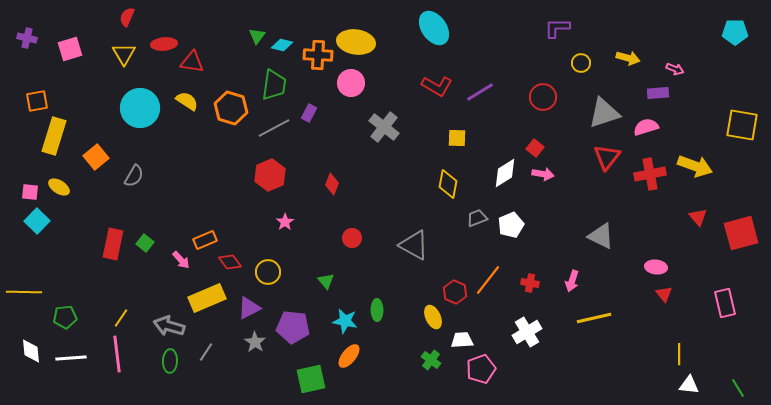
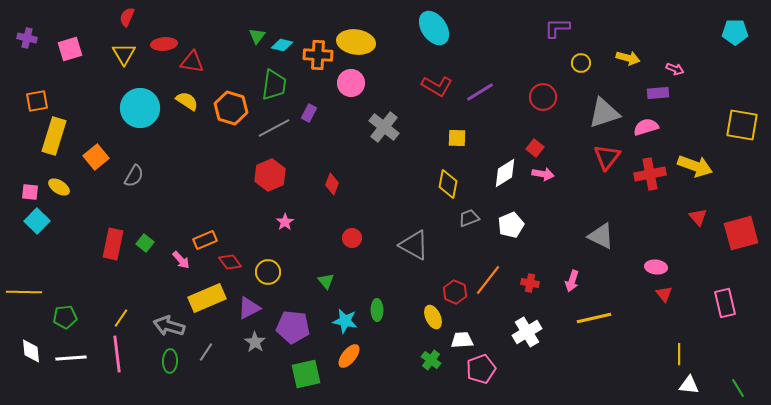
gray trapezoid at (477, 218): moved 8 px left
green square at (311, 379): moved 5 px left, 5 px up
